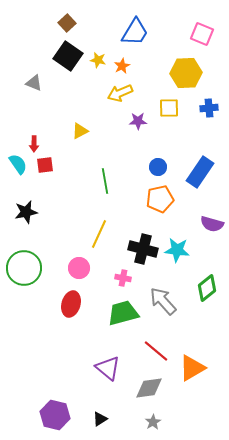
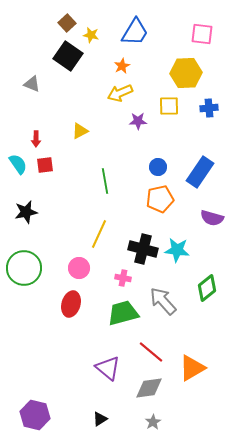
pink square: rotated 15 degrees counterclockwise
yellow star: moved 7 px left, 25 px up
gray triangle: moved 2 px left, 1 px down
yellow square: moved 2 px up
red arrow: moved 2 px right, 5 px up
purple semicircle: moved 6 px up
red line: moved 5 px left, 1 px down
purple hexagon: moved 20 px left
